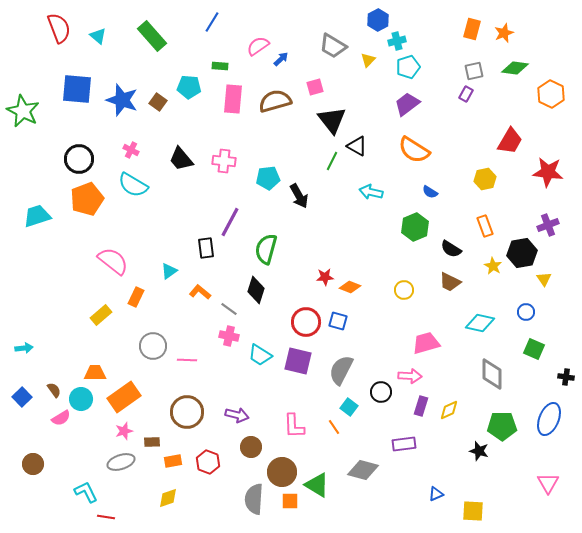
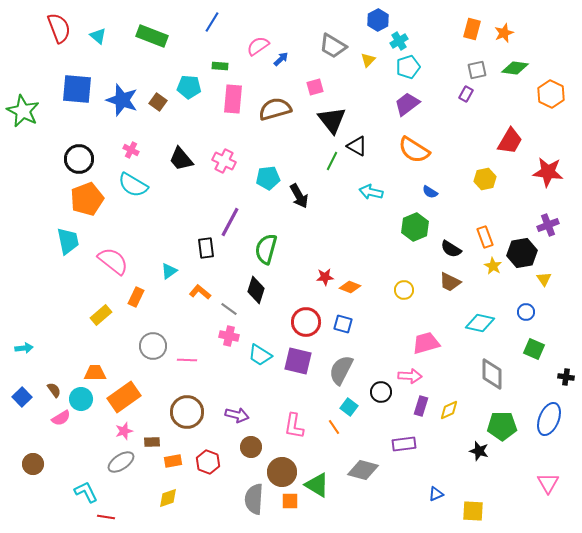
green rectangle at (152, 36): rotated 28 degrees counterclockwise
cyan cross at (397, 41): moved 2 px right; rotated 18 degrees counterclockwise
gray square at (474, 71): moved 3 px right, 1 px up
brown semicircle at (275, 101): moved 8 px down
pink cross at (224, 161): rotated 20 degrees clockwise
cyan trapezoid at (37, 216): moved 31 px right, 25 px down; rotated 96 degrees clockwise
orange rectangle at (485, 226): moved 11 px down
blue square at (338, 321): moved 5 px right, 3 px down
pink L-shape at (294, 426): rotated 12 degrees clockwise
gray ellipse at (121, 462): rotated 16 degrees counterclockwise
